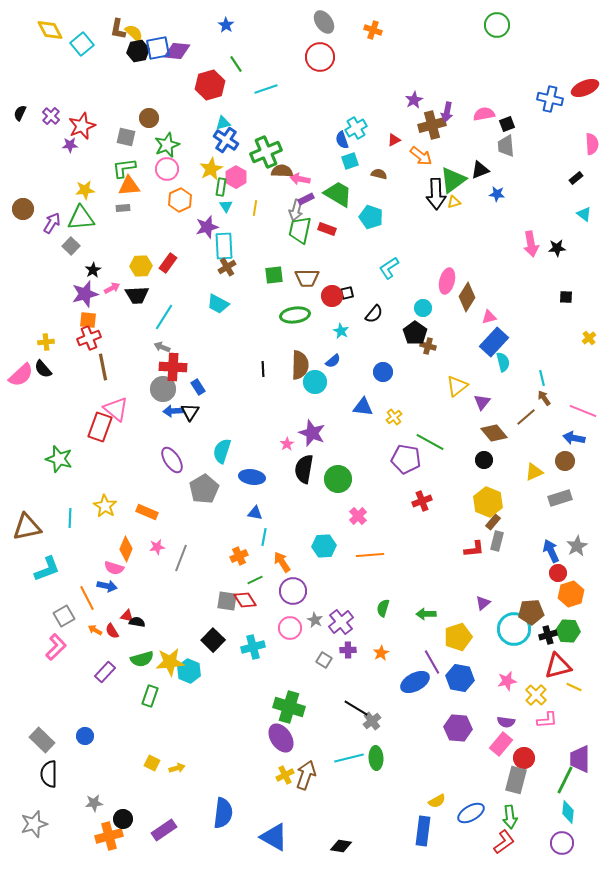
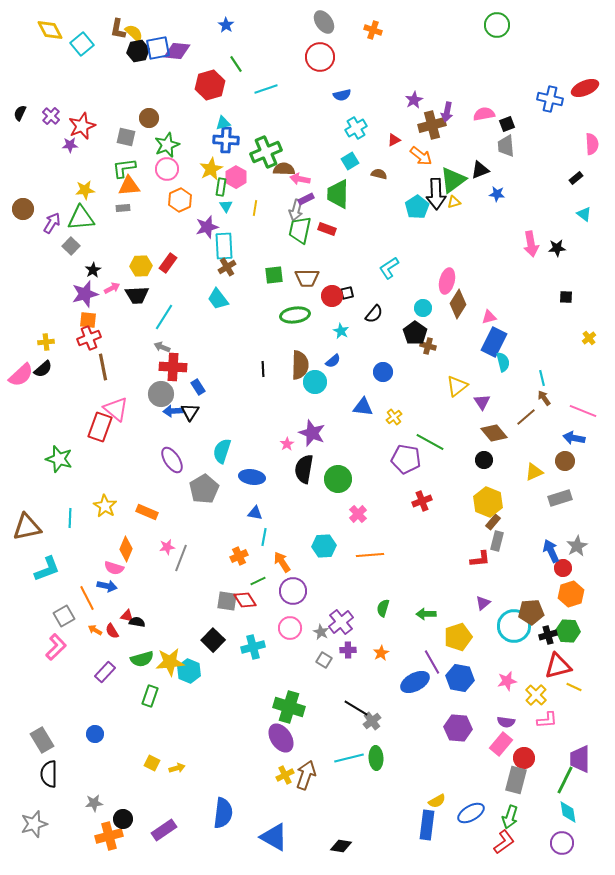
blue cross at (226, 140): rotated 30 degrees counterclockwise
blue semicircle at (342, 140): moved 45 px up; rotated 84 degrees counterclockwise
cyan square at (350, 161): rotated 12 degrees counterclockwise
brown semicircle at (282, 171): moved 2 px right, 2 px up
green trapezoid at (338, 194): rotated 120 degrees counterclockwise
cyan pentagon at (371, 217): moved 46 px right, 10 px up; rotated 20 degrees clockwise
brown diamond at (467, 297): moved 9 px left, 7 px down
cyan trapezoid at (218, 304): moved 5 px up; rotated 25 degrees clockwise
blue rectangle at (494, 342): rotated 16 degrees counterclockwise
black semicircle at (43, 369): rotated 90 degrees counterclockwise
gray circle at (163, 389): moved 2 px left, 5 px down
purple triangle at (482, 402): rotated 12 degrees counterclockwise
pink cross at (358, 516): moved 2 px up
pink star at (157, 547): moved 10 px right
red L-shape at (474, 549): moved 6 px right, 10 px down
red circle at (558, 573): moved 5 px right, 5 px up
green line at (255, 580): moved 3 px right, 1 px down
gray star at (315, 620): moved 6 px right, 12 px down
cyan circle at (514, 629): moved 3 px up
blue circle at (85, 736): moved 10 px right, 2 px up
gray rectangle at (42, 740): rotated 15 degrees clockwise
cyan diamond at (568, 812): rotated 15 degrees counterclockwise
green arrow at (510, 817): rotated 25 degrees clockwise
blue rectangle at (423, 831): moved 4 px right, 6 px up
